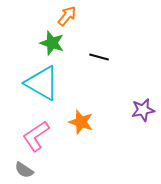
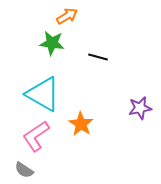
orange arrow: rotated 20 degrees clockwise
green star: rotated 10 degrees counterclockwise
black line: moved 1 px left
cyan triangle: moved 1 px right, 11 px down
purple star: moved 3 px left, 2 px up
orange star: moved 2 px down; rotated 15 degrees clockwise
